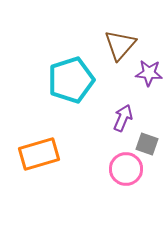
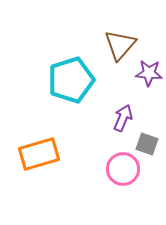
pink circle: moved 3 px left
